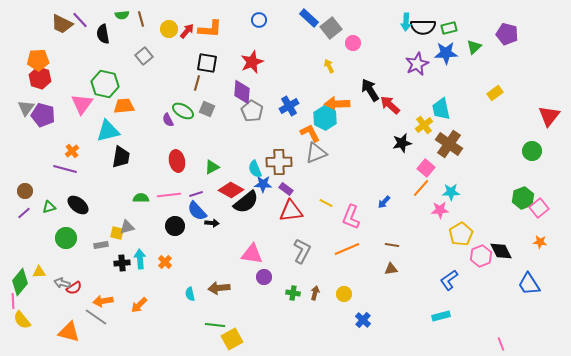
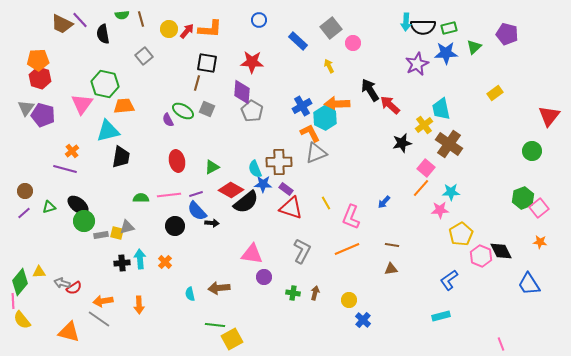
blue rectangle at (309, 18): moved 11 px left, 23 px down
red star at (252, 62): rotated 25 degrees clockwise
blue cross at (289, 106): moved 13 px right
yellow line at (326, 203): rotated 32 degrees clockwise
red triangle at (291, 211): moved 3 px up; rotated 25 degrees clockwise
green circle at (66, 238): moved 18 px right, 17 px up
gray rectangle at (101, 245): moved 10 px up
pink hexagon at (481, 256): rotated 15 degrees counterclockwise
yellow circle at (344, 294): moved 5 px right, 6 px down
orange arrow at (139, 305): rotated 48 degrees counterclockwise
gray line at (96, 317): moved 3 px right, 2 px down
